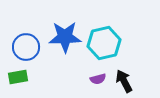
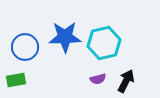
blue circle: moved 1 px left
green rectangle: moved 2 px left, 3 px down
black arrow: moved 2 px right; rotated 55 degrees clockwise
